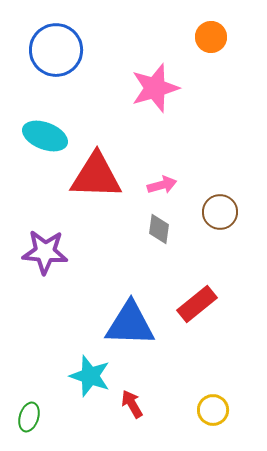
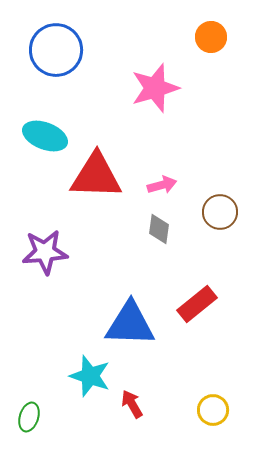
purple star: rotated 9 degrees counterclockwise
